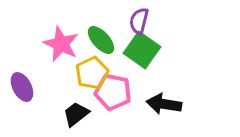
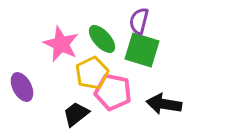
green ellipse: moved 1 px right, 1 px up
green square: rotated 18 degrees counterclockwise
